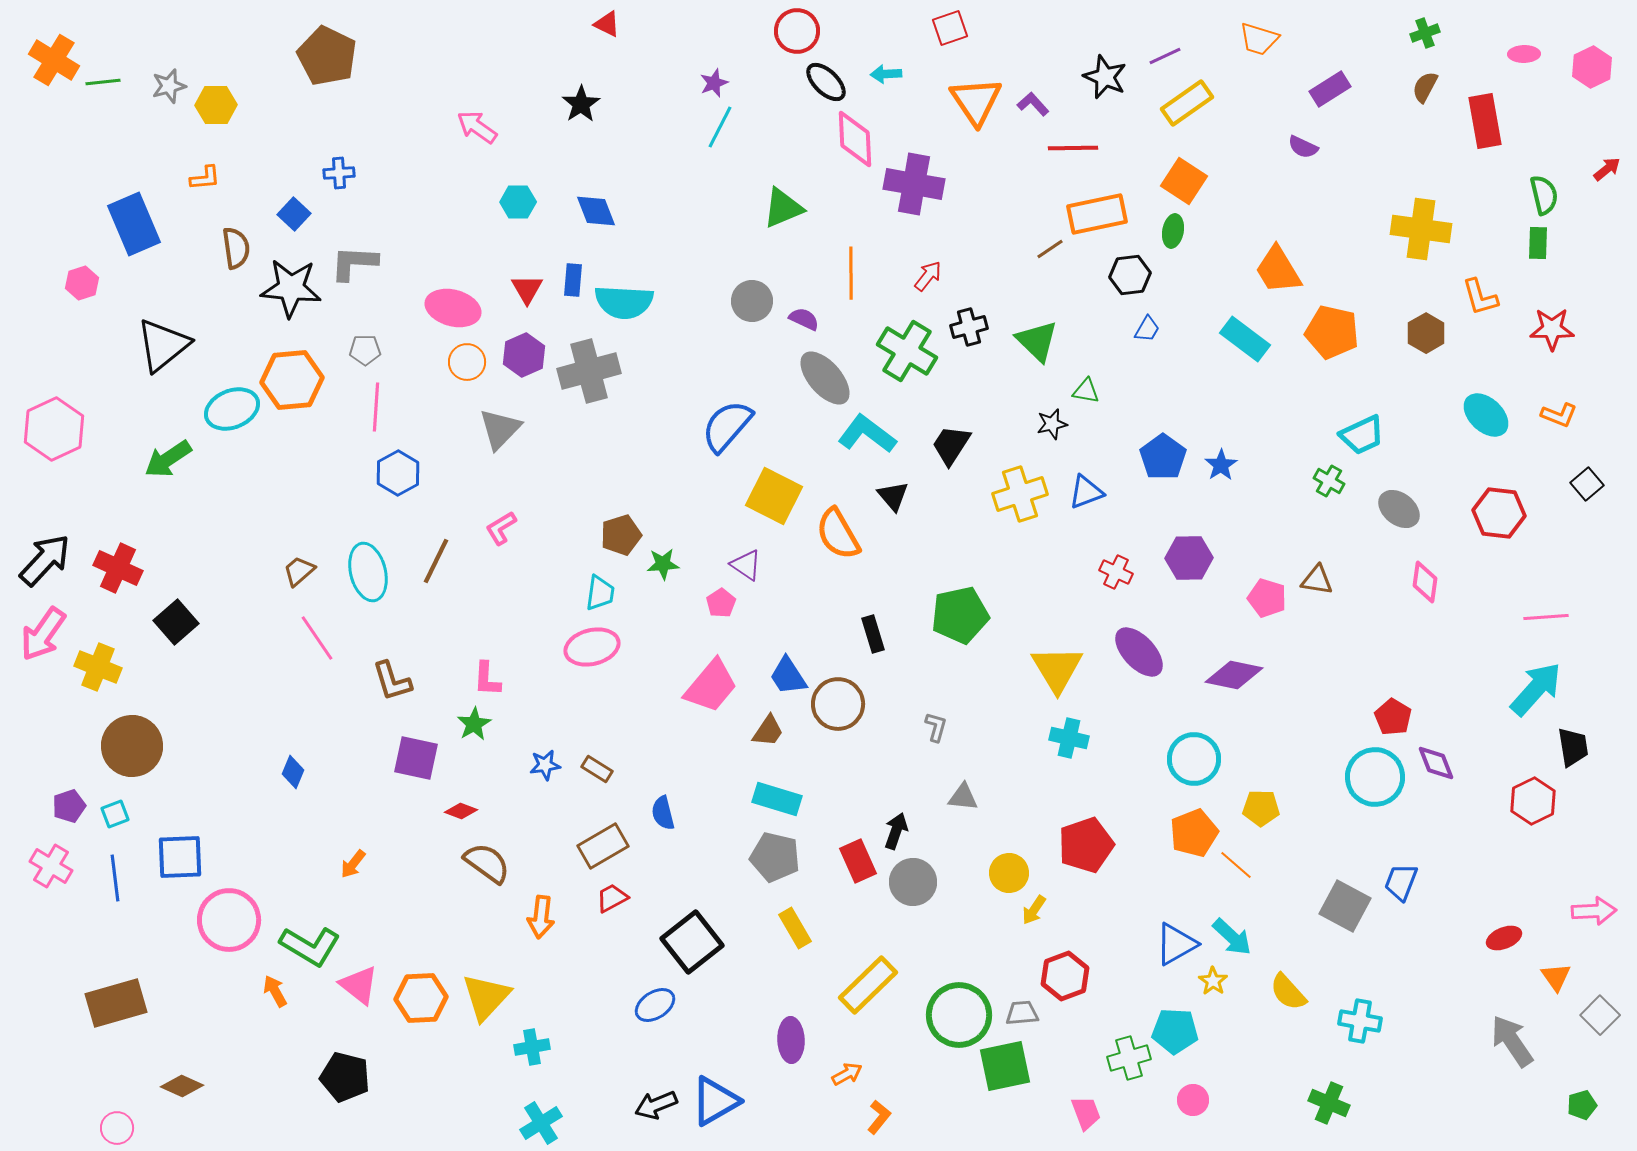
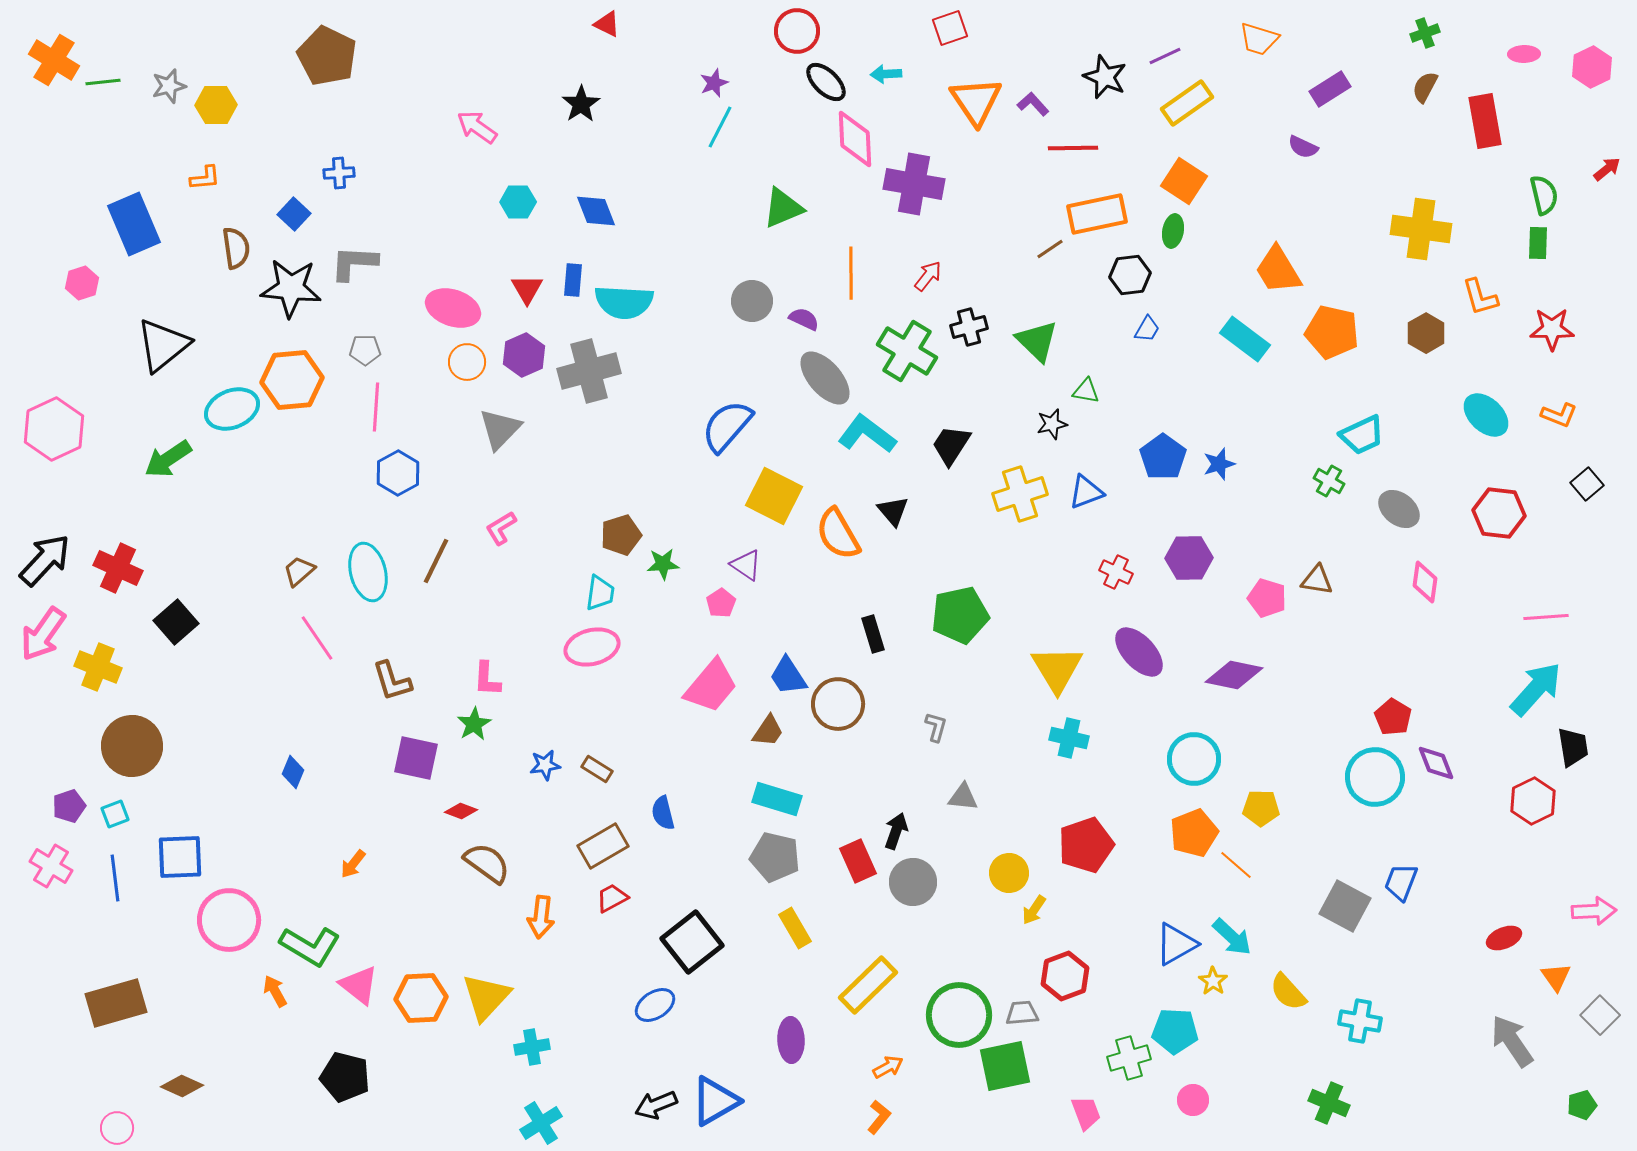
pink ellipse at (453, 308): rotated 4 degrees clockwise
blue star at (1221, 465): moved 2 px left, 1 px up; rotated 16 degrees clockwise
black triangle at (893, 496): moved 15 px down
orange arrow at (847, 1074): moved 41 px right, 7 px up
